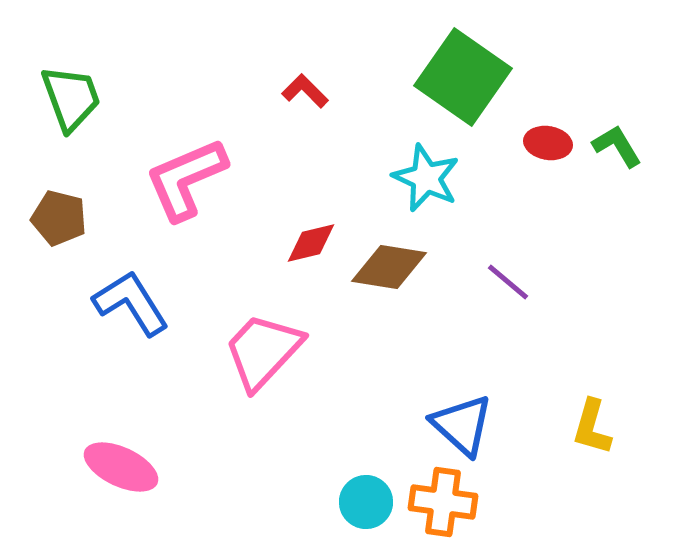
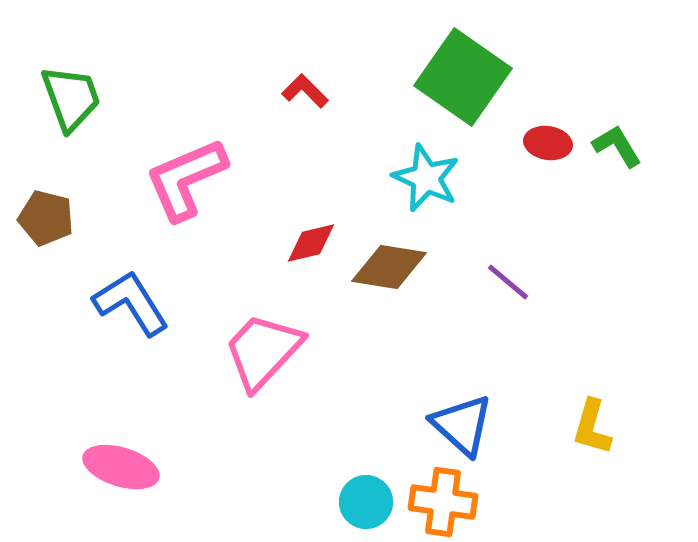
brown pentagon: moved 13 px left
pink ellipse: rotated 8 degrees counterclockwise
